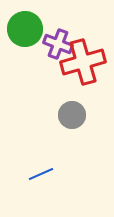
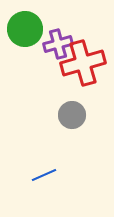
purple cross: rotated 36 degrees counterclockwise
red cross: moved 1 px down
blue line: moved 3 px right, 1 px down
